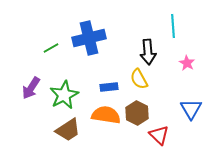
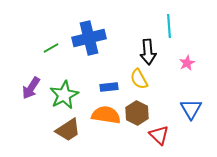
cyan line: moved 4 px left
pink star: rotated 14 degrees clockwise
